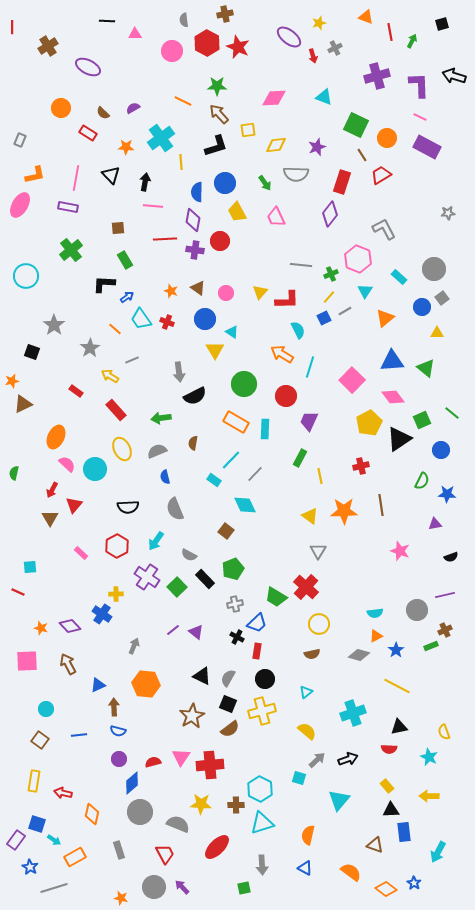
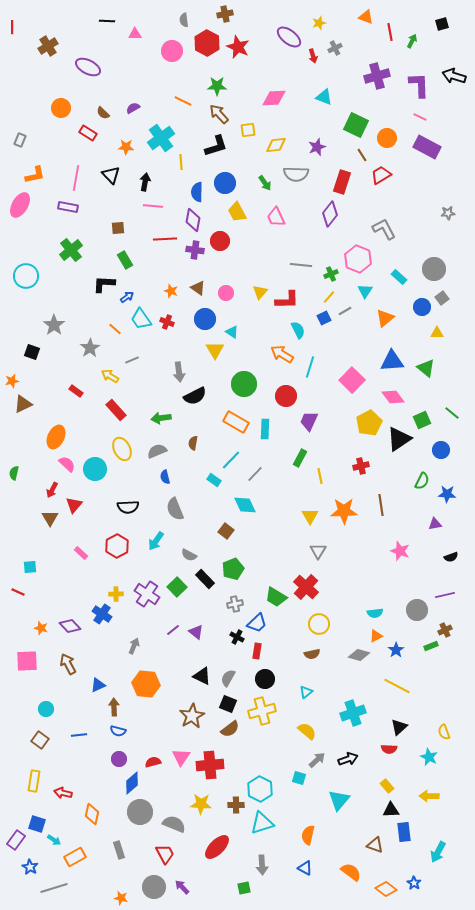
yellow triangle at (310, 516): rotated 24 degrees clockwise
purple cross at (147, 577): moved 17 px down
black triangle at (399, 727): rotated 30 degrees counterclockwise
gray semicircle at (178, 824): moved 4 px left
